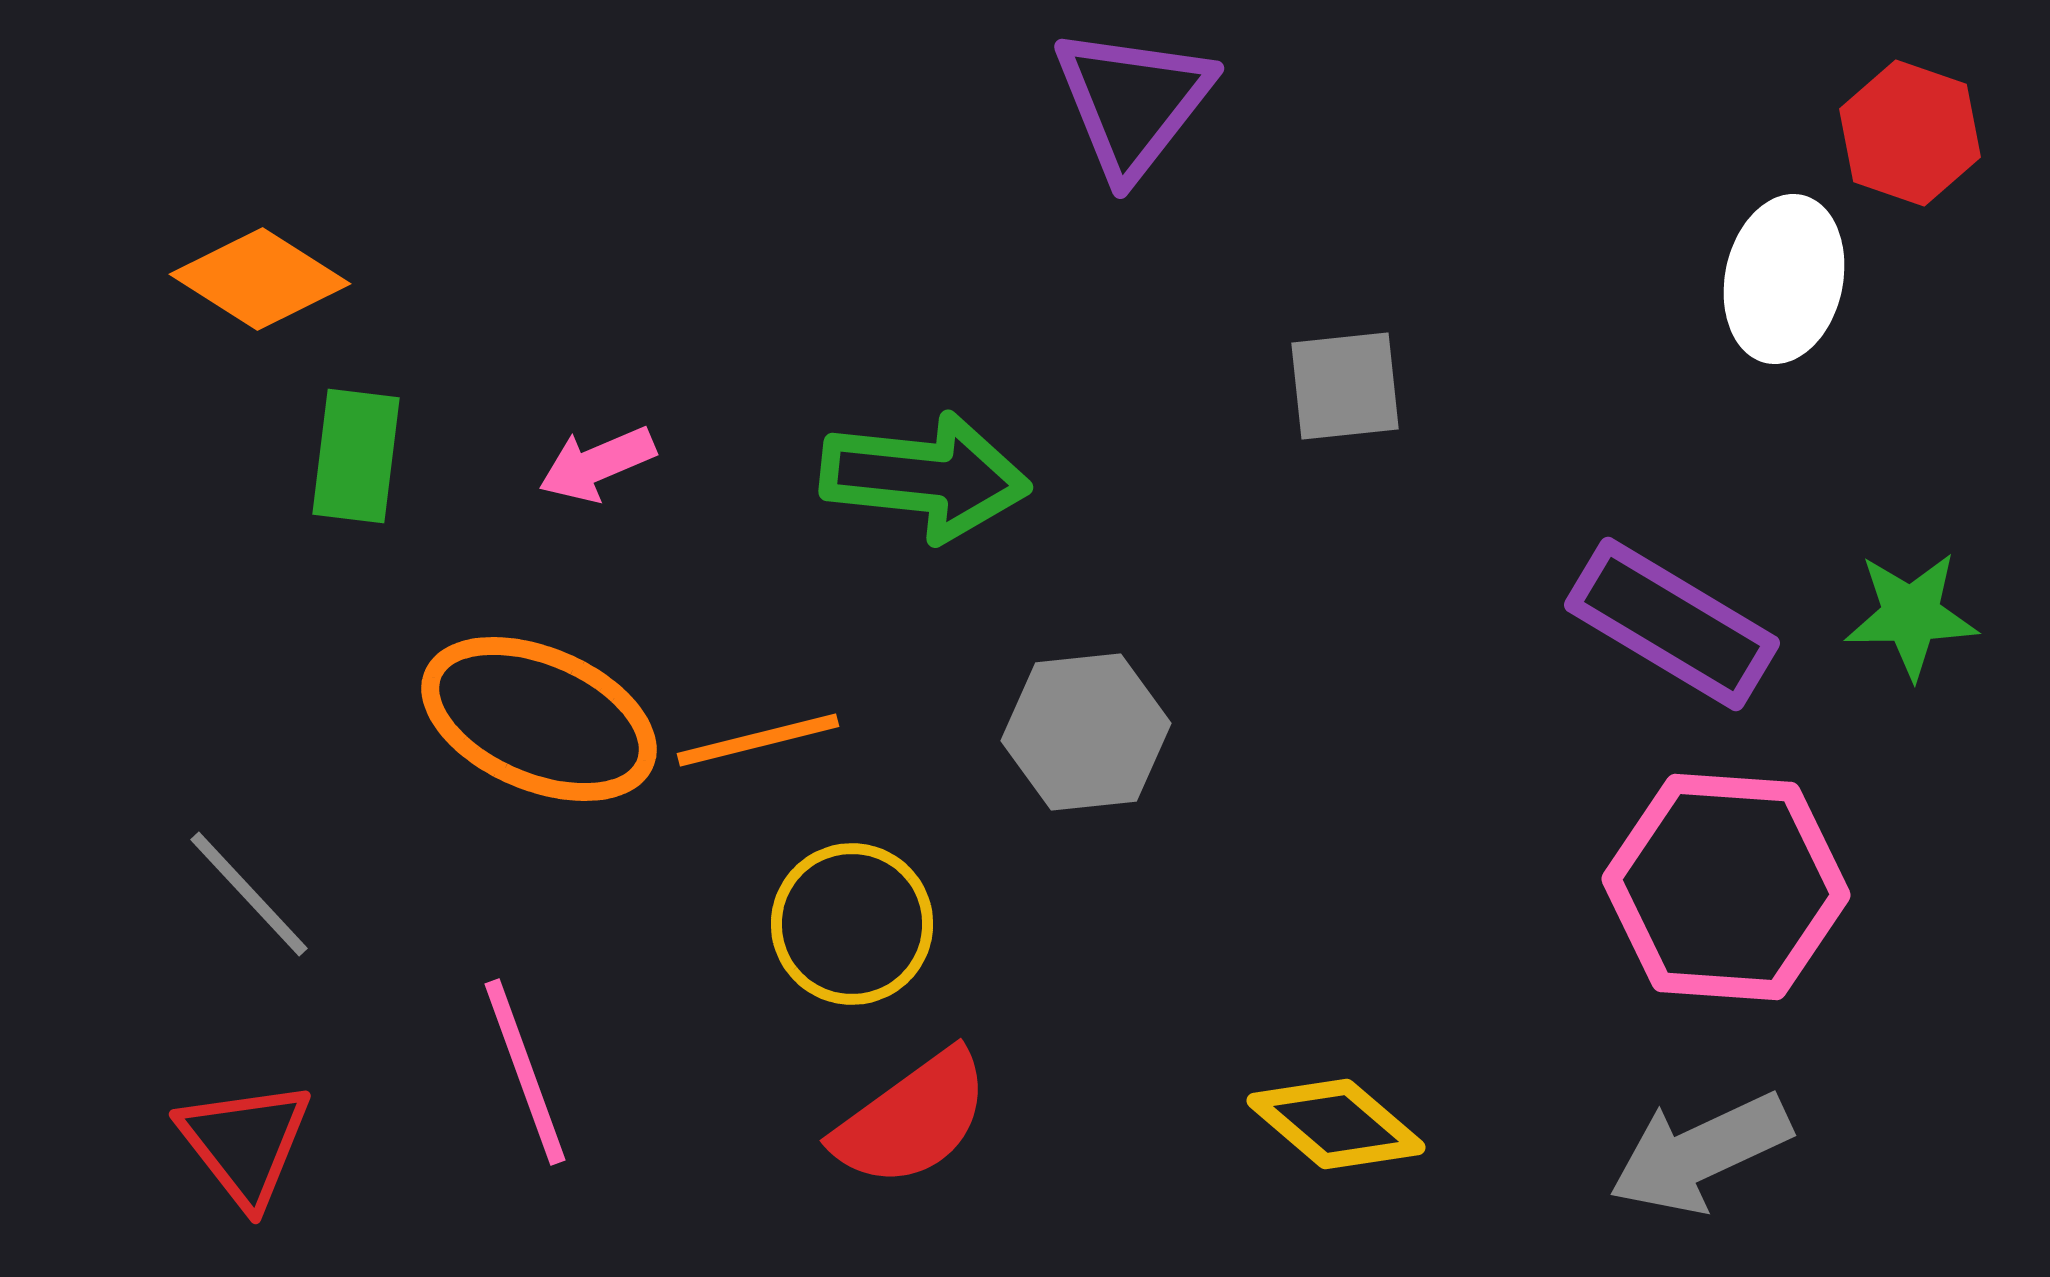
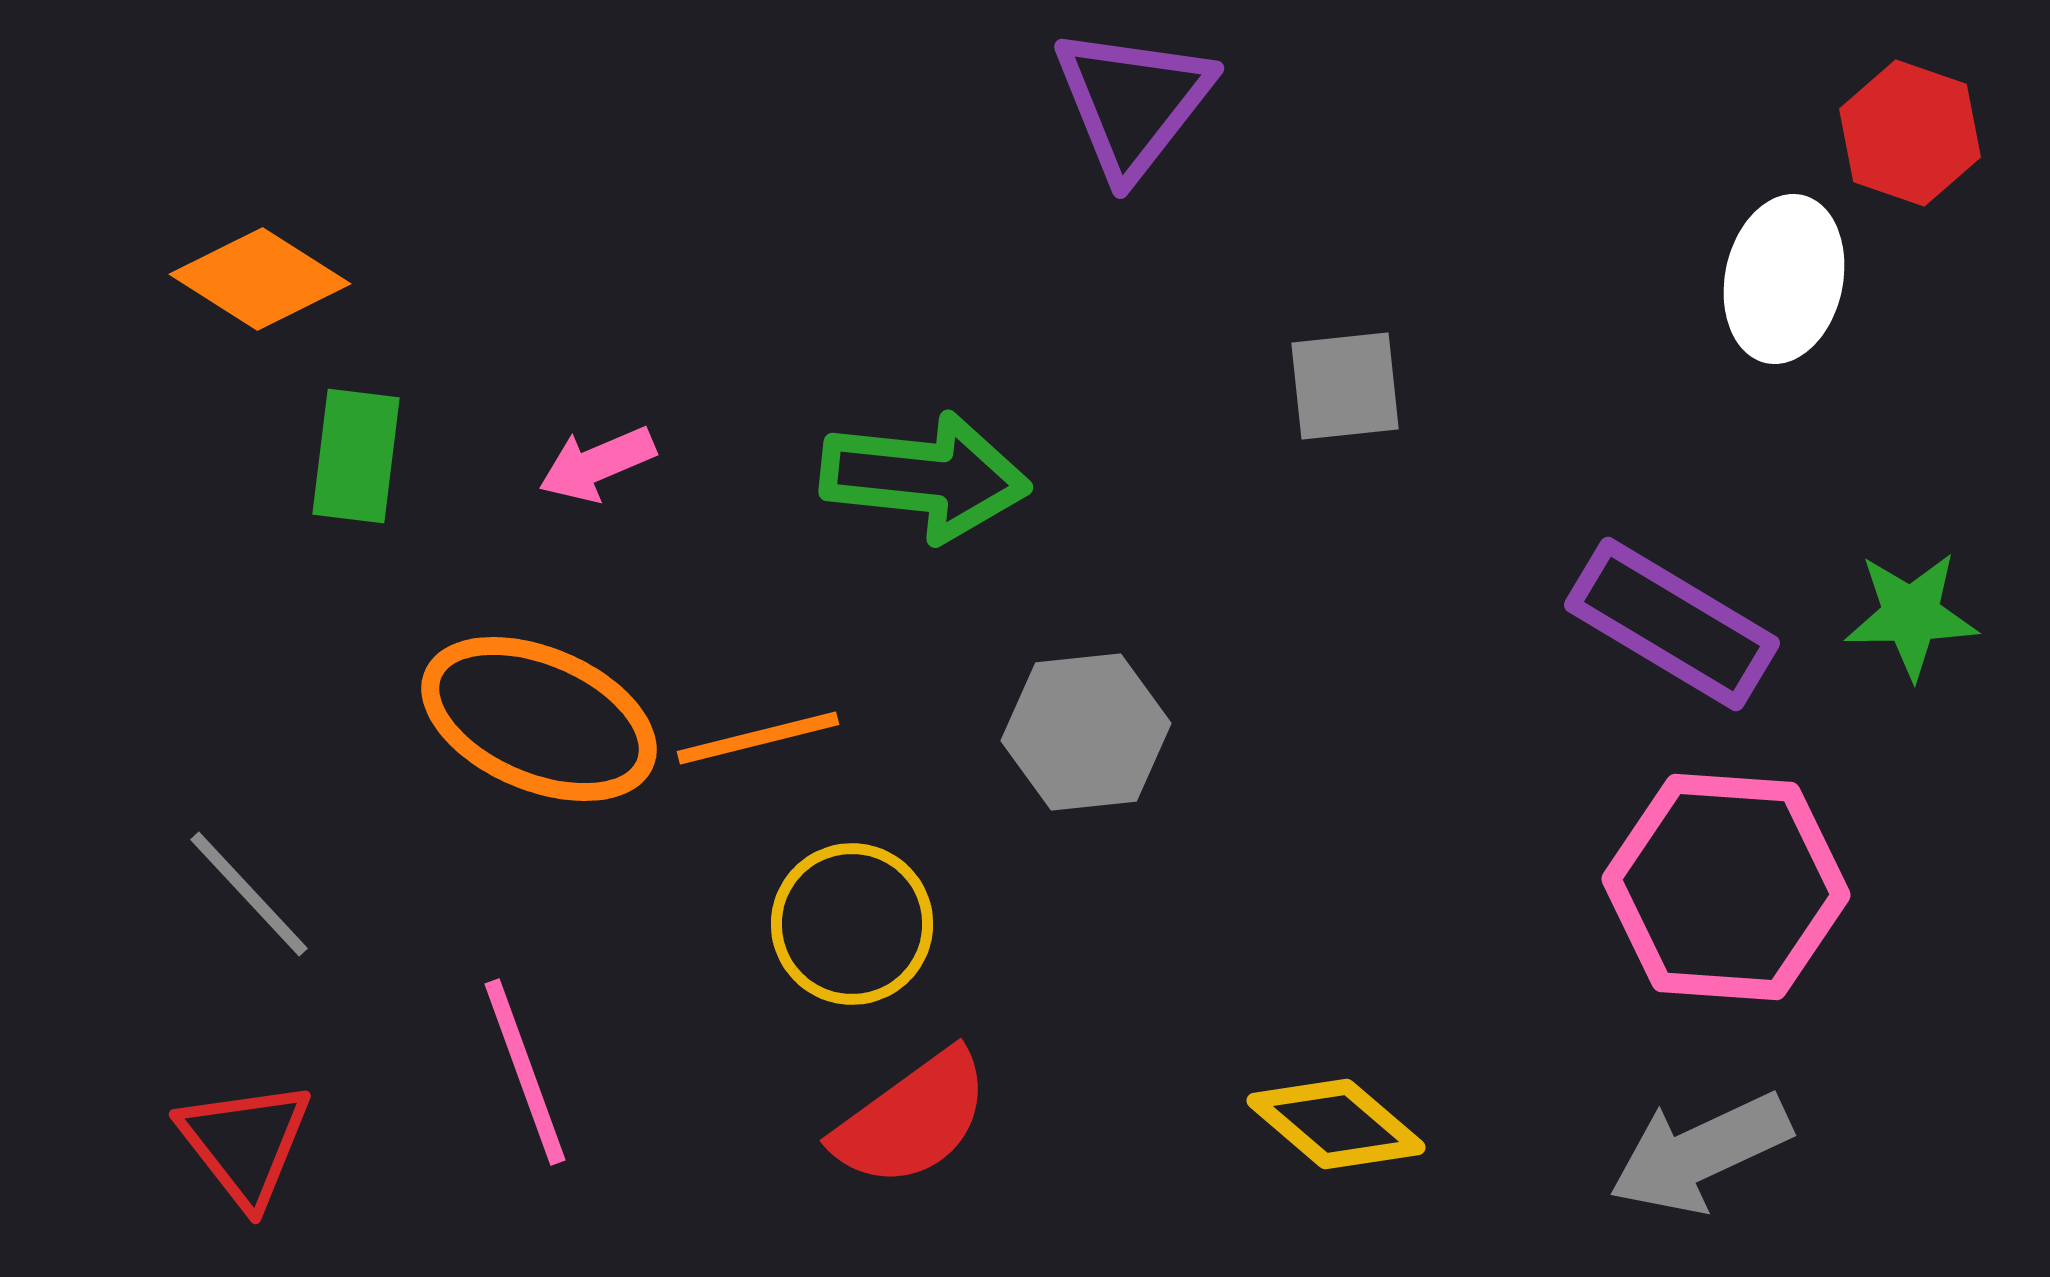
orange line: moved 2 px up
